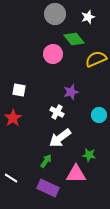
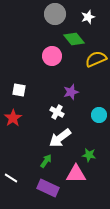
pink circle: moved 1 px left, 2 px down
